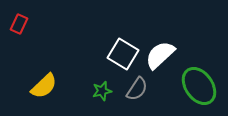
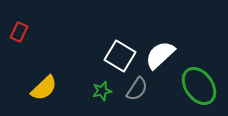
red rectangle: moved 8 px down
white square: moved 3 px left, 2 px down
yellow semicircle: moved 2 px down
